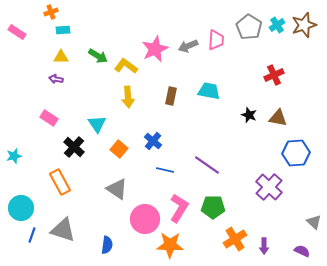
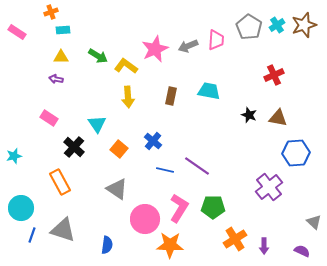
purple line at (207, 165): moved 10 px left, 1 px down
purple cross at (269, 187): rotated 8 degrees clockwise
